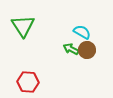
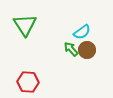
green triangle: moved 2 px right, 1 px up
cyan semicircle: rotated 114 degrees clockwise
green arrow: rotated 21 degrees clockwise
